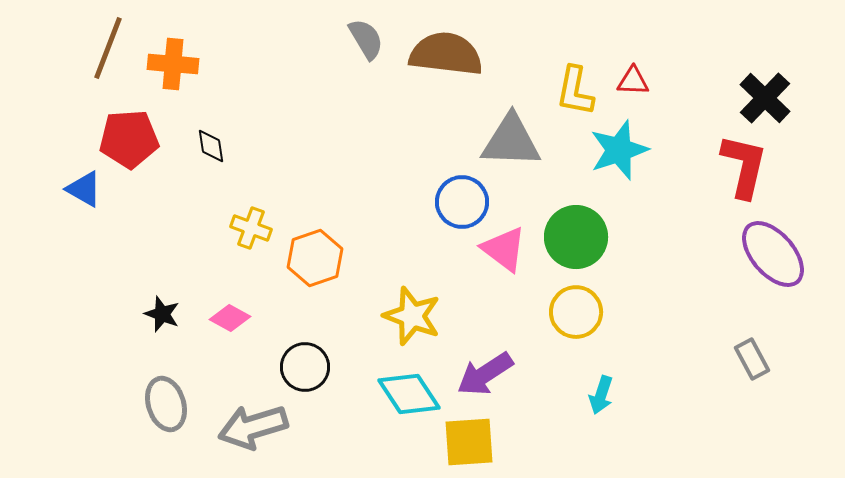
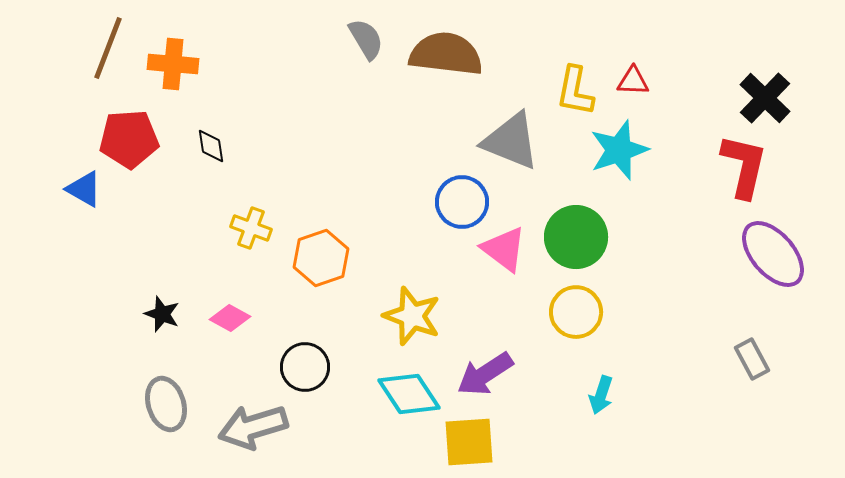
gray triangle: rotated 20 degrees clockwise
orange hexagon: moved 6 px right
